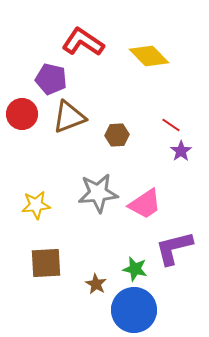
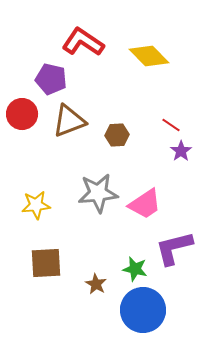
brown triangle: moved 4 px down
blue circle: moved 9 px right
